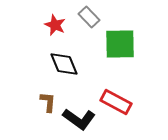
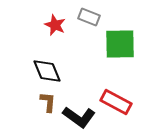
gray rectangle: rotated 25 degrees counterclockwise
black diamond: moved 17 px left, 7 px down
black L-shape: moved 2 px up
